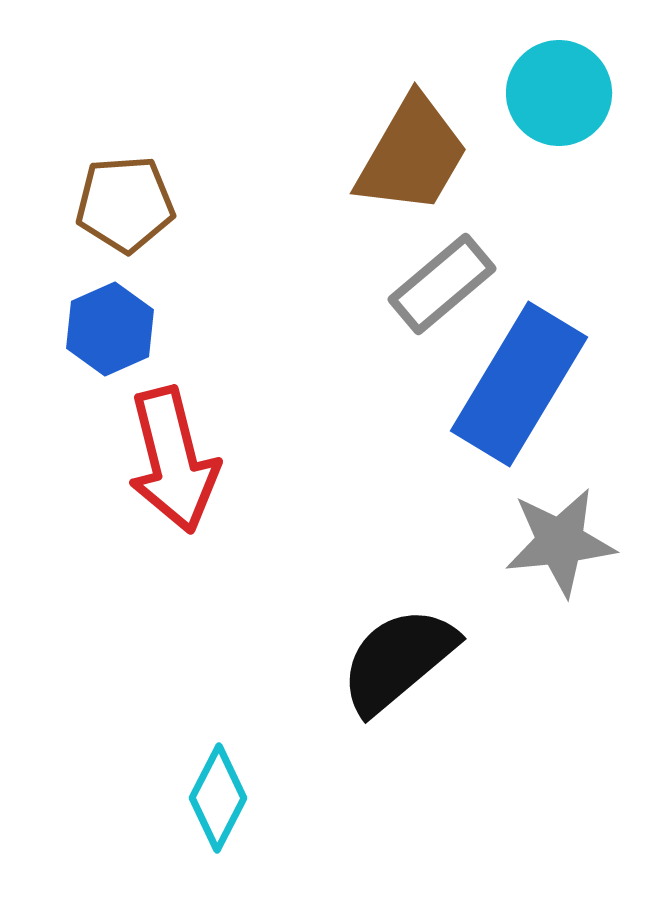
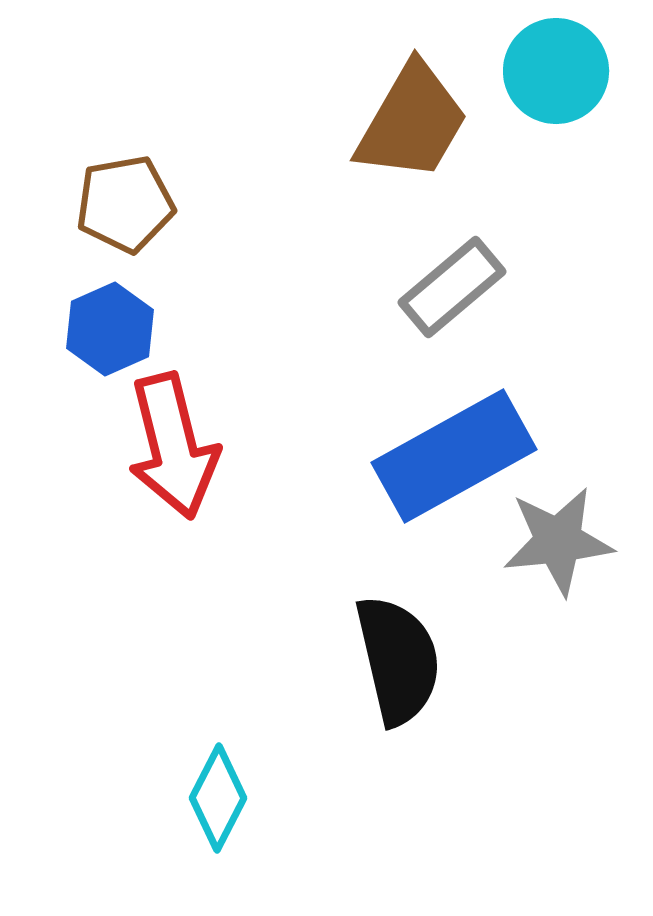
cyan circle: moved 3 px left, 22 px up
brown trapezoid: moved 33 px up
brown pentagon: rotated 6 degrees counterclockwise
gray rectangle: moved 10 px right, 3 px down
blue rectangle: moved 65 px left, 72 px down; rotated 30 degrees clockwise
red arrow: moved 14 px up
gray star: moved 2 px left, 1 px up
black semicircle: rotated 117 degrees clockwise
